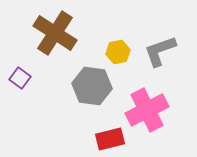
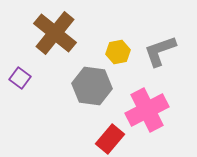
brown cross: rotated 6 degrees clockwise
red rectangle: rotated 36 degrees counterclockwise
